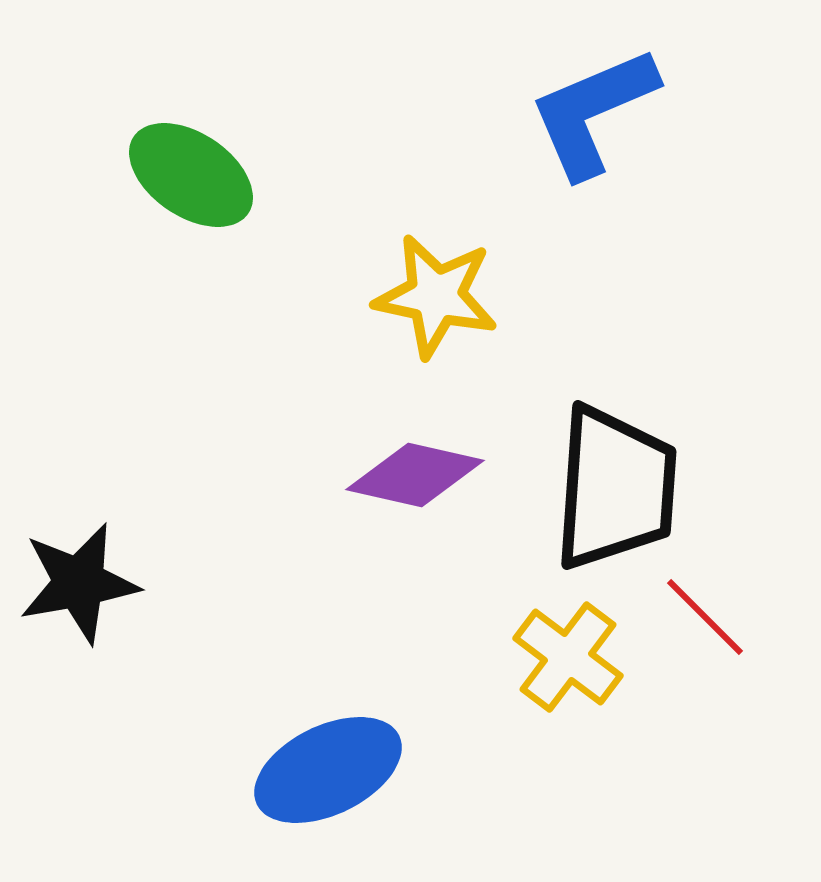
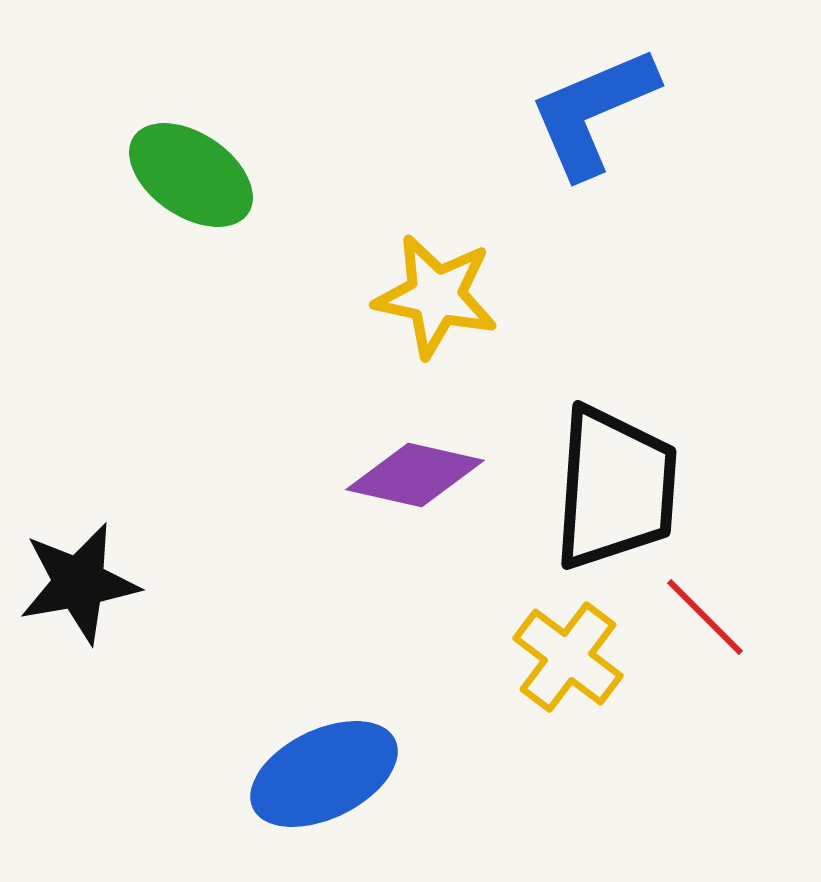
blue ellipse: moved 4 px left, 4 px down
